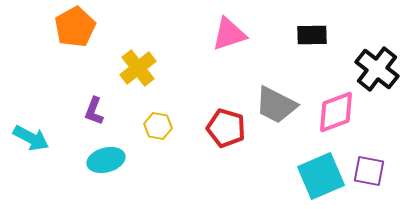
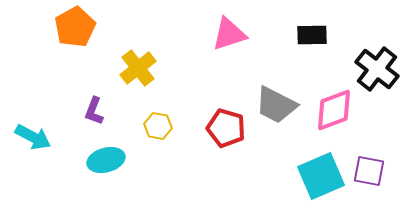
pink diamond: moved 2 px left, 2 px up
cyan arrow: moved 2 px right, 1 px up
